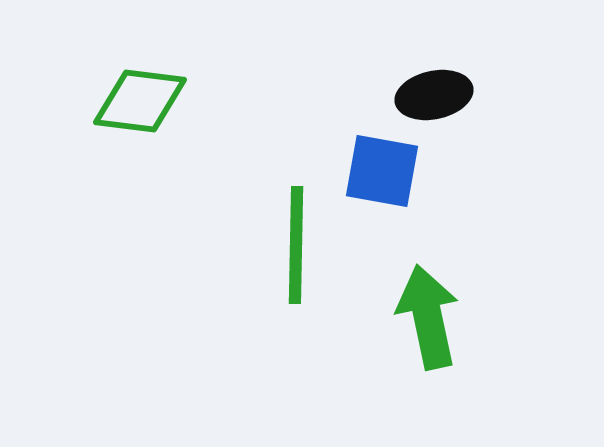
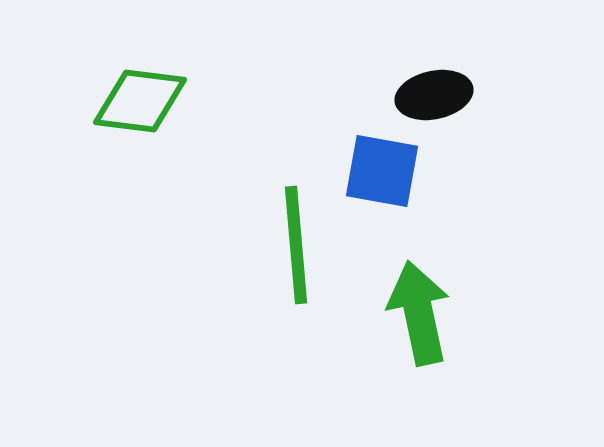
green line: rotated 6 degrees counterclockwise
green arrow: moved 9 px left, 4 px up
